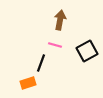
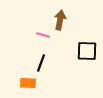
pink line: moved 12 px left, 10 px up
black square: rotated 30 degrees clockwise
orange rectangle: rotated 21 degrees clockwise
